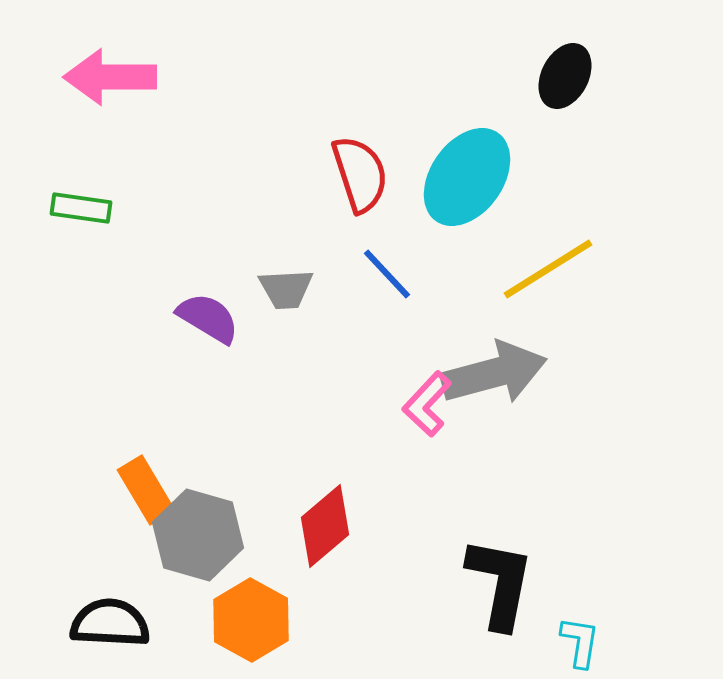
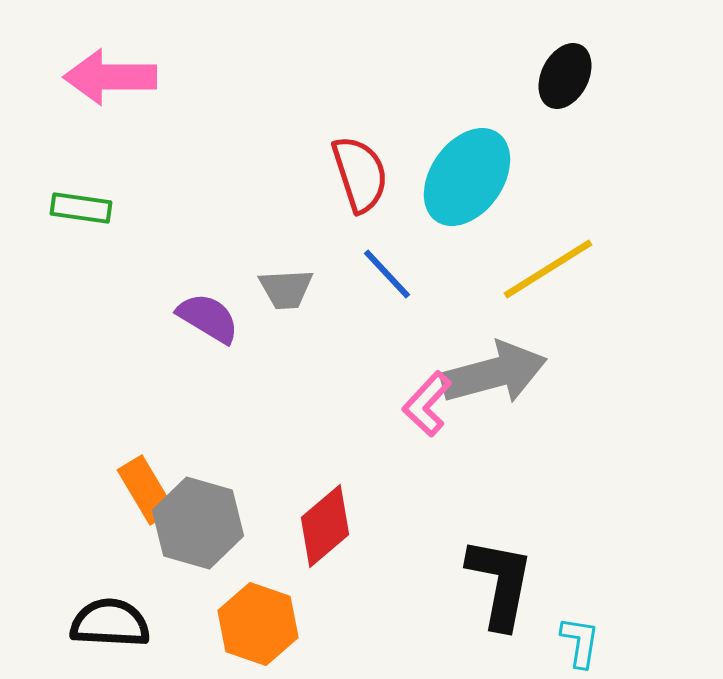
gray hexagon: moved 12 px up
orange hexagon: moved 7 px right, 4 px down; rotated 10 degrees counterclockwise
